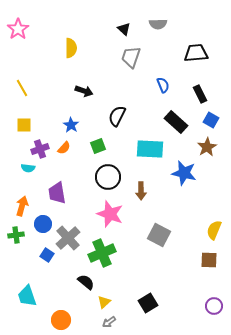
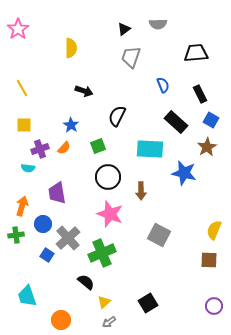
black triangle at (124, 29): rotated 40 degrees clockwise
